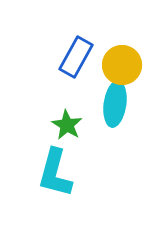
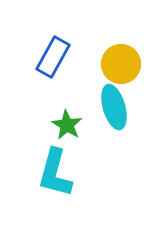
blue rectangle: moved 23 px left
yellow circle: moved 1 px left, 1 px up
cyan ellipse: moved 1 px left, 3 px down; rotated 24 degrees counterclockwise
